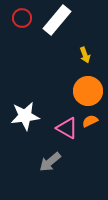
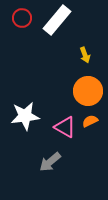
pink triangle: moved 2 px left, 1 px up
